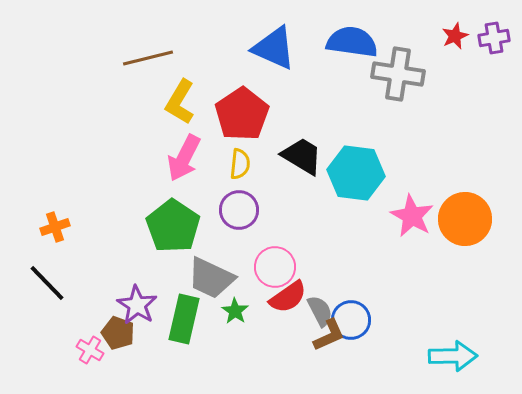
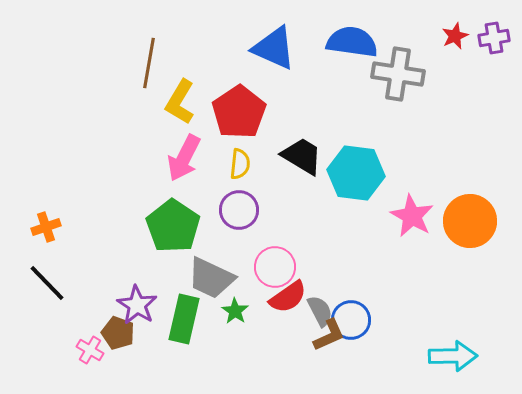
brown line: moved 1 px right, 5 px down; rotated 66 degrees counterclockwise
red pentagon: moved 3 px left, 2 px up
orange circle: moved 5 px right, 2 px down
orange cross: moved 9 px left
